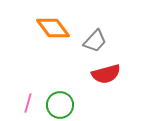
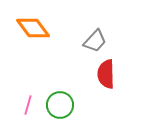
orange diamond: moved 20 px left
red semicircle: rotated 104 degrees clockwise
pink line: moved 2 px down
